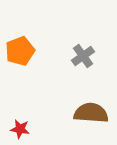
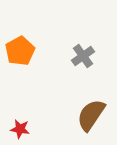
orange pentagon: rotated 8 degrees counterclockwise
brown semicircle: moved 2 px down; rotated 60 degrees counterclockwise
